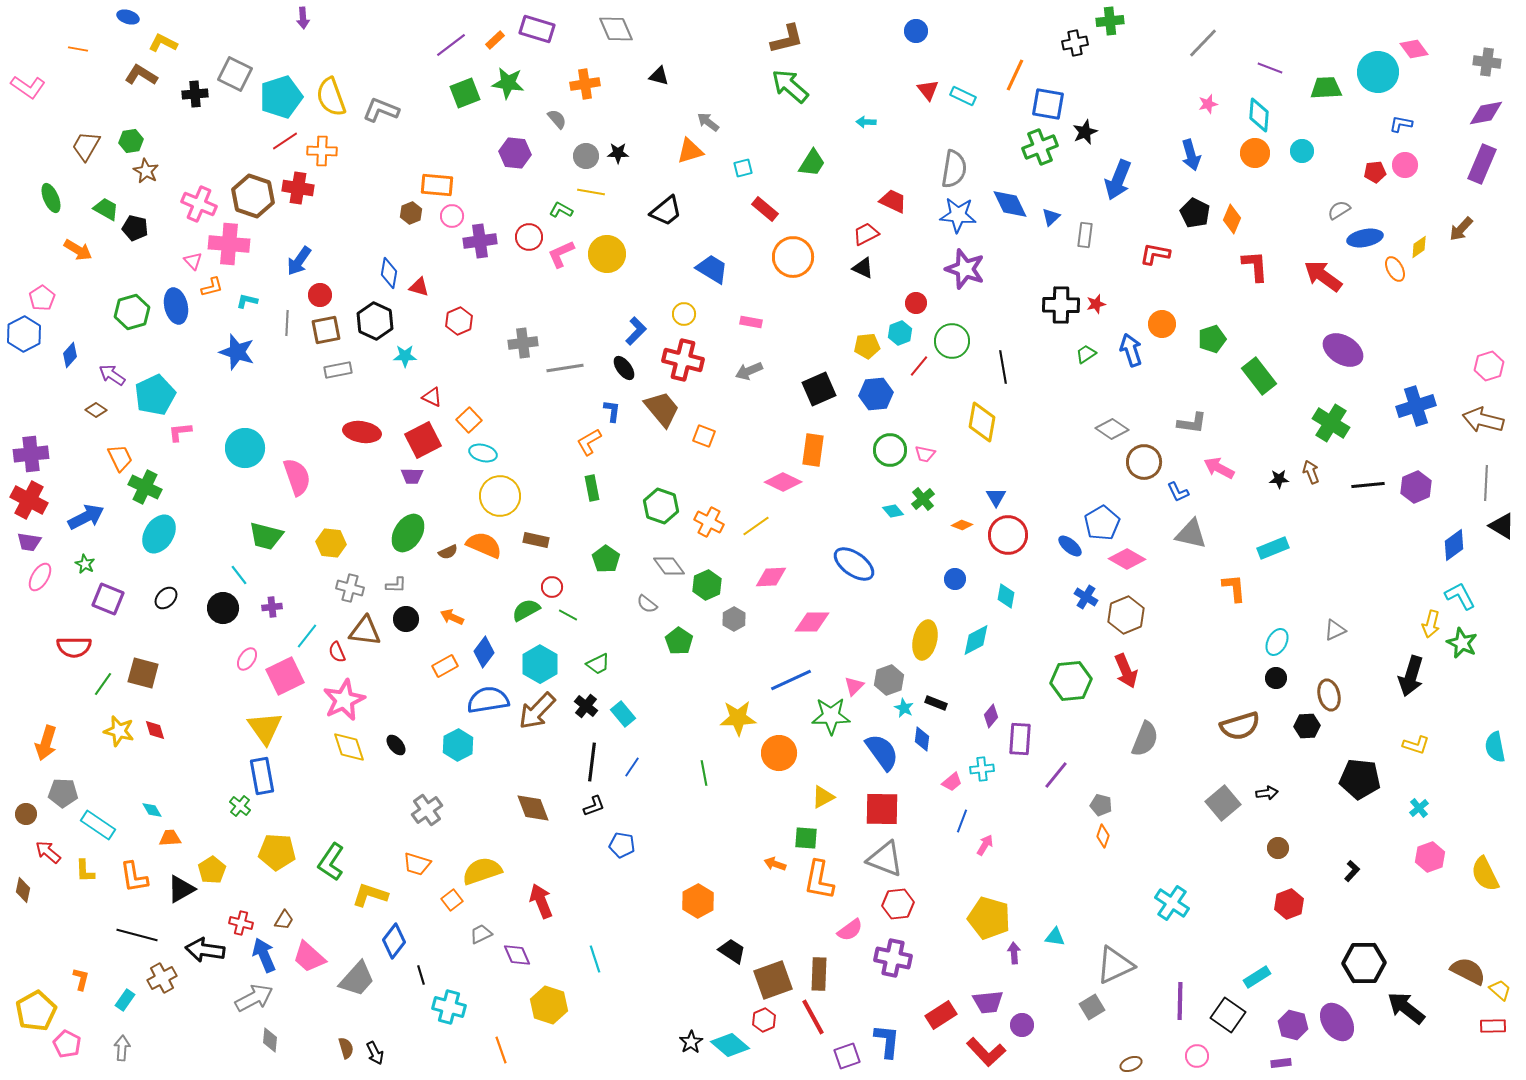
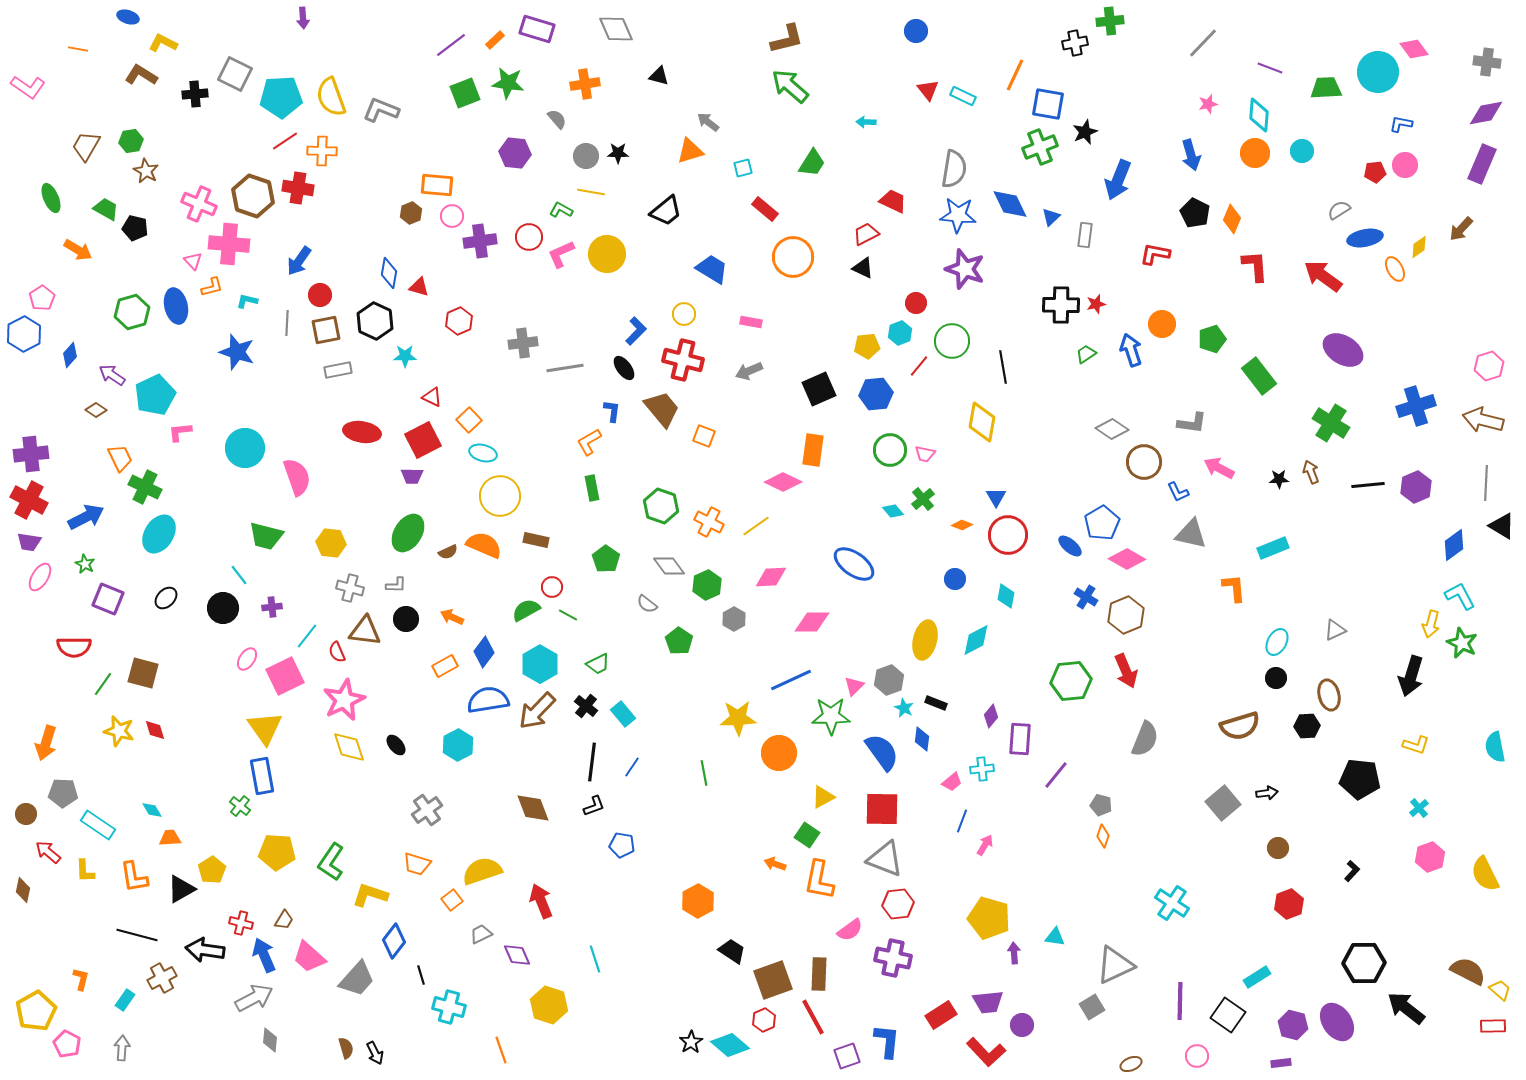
cyan pentagon at (281, 97): rotated 15 degrees clockwise
green square at (806, 838): moved 1 px right, 3 px up; rotated 30 degrees clockwise
